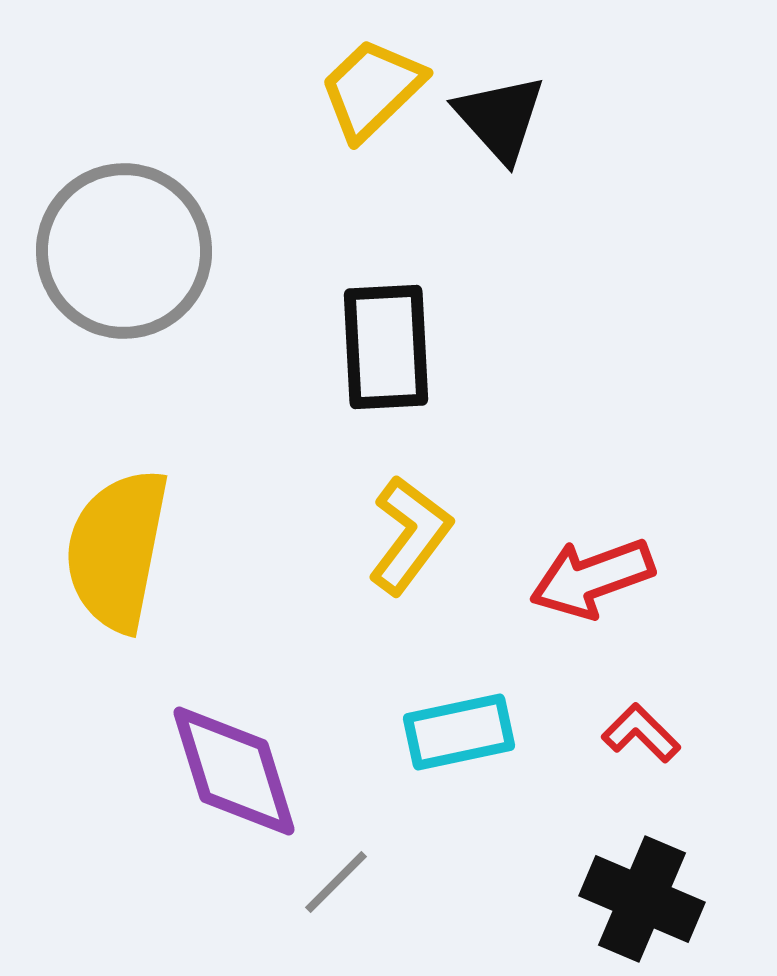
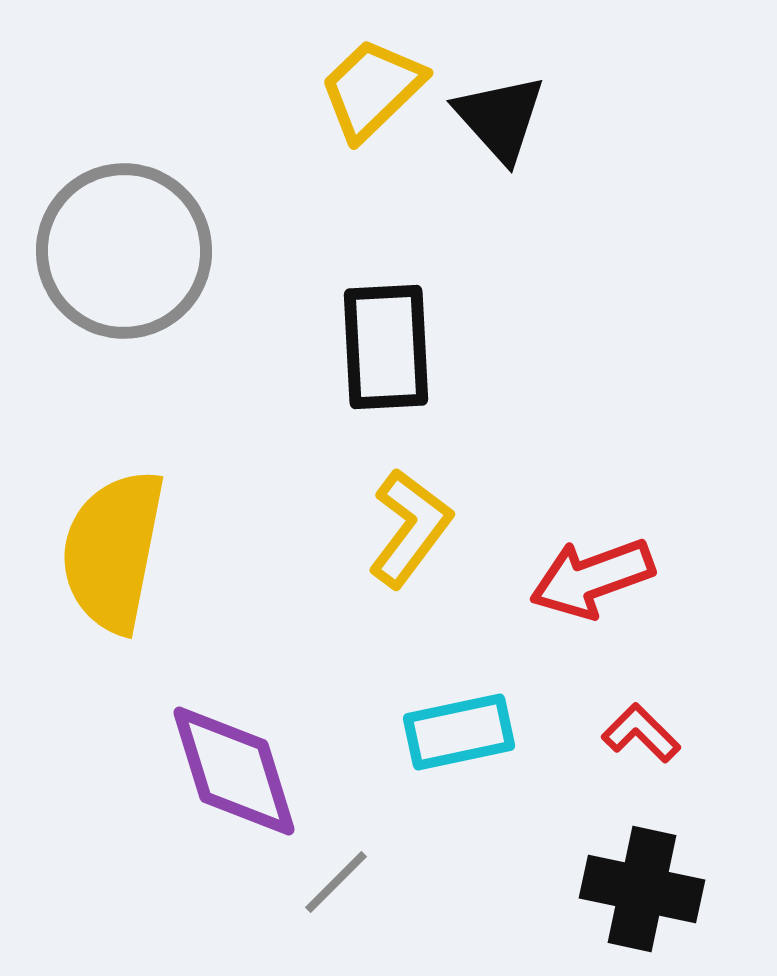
yellow L-shape: moved 7 px up
yellow semicircle: moved 4 px left, 1 px down
black cross: moved 10 px up; rotated 11 degrees counterclockwise
